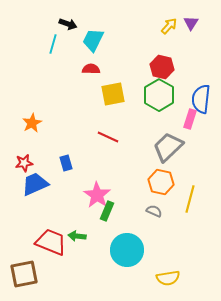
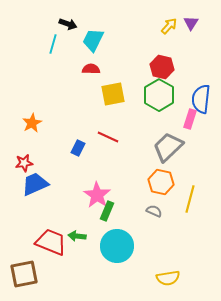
blue rectangle: moved 12 px right, 15 px up; rotated 42 degrees clockwise
cyan circle: moved 10 px left, 4 px up
